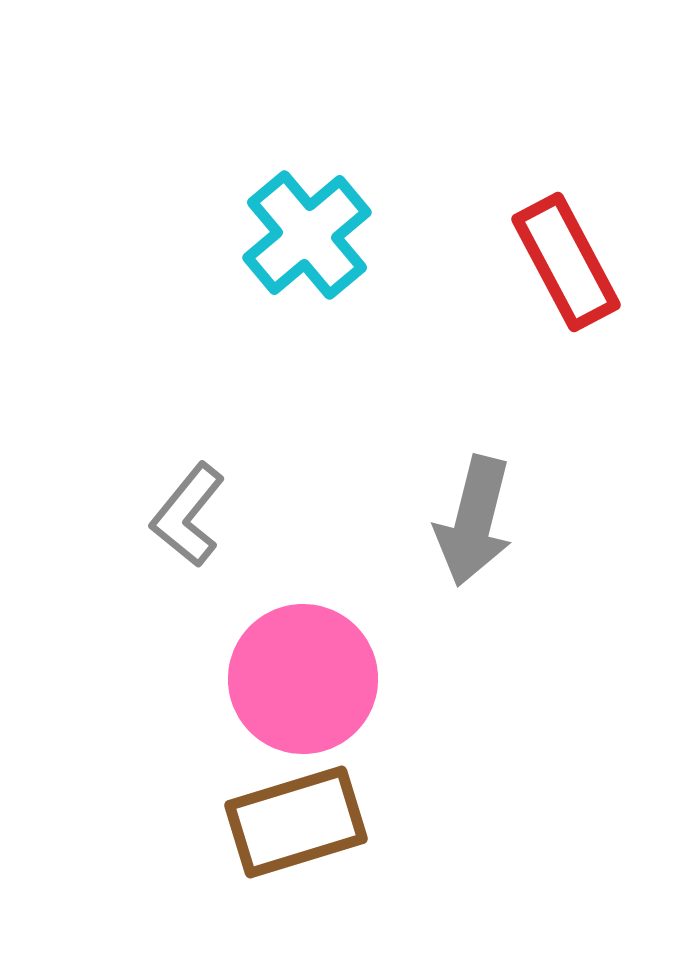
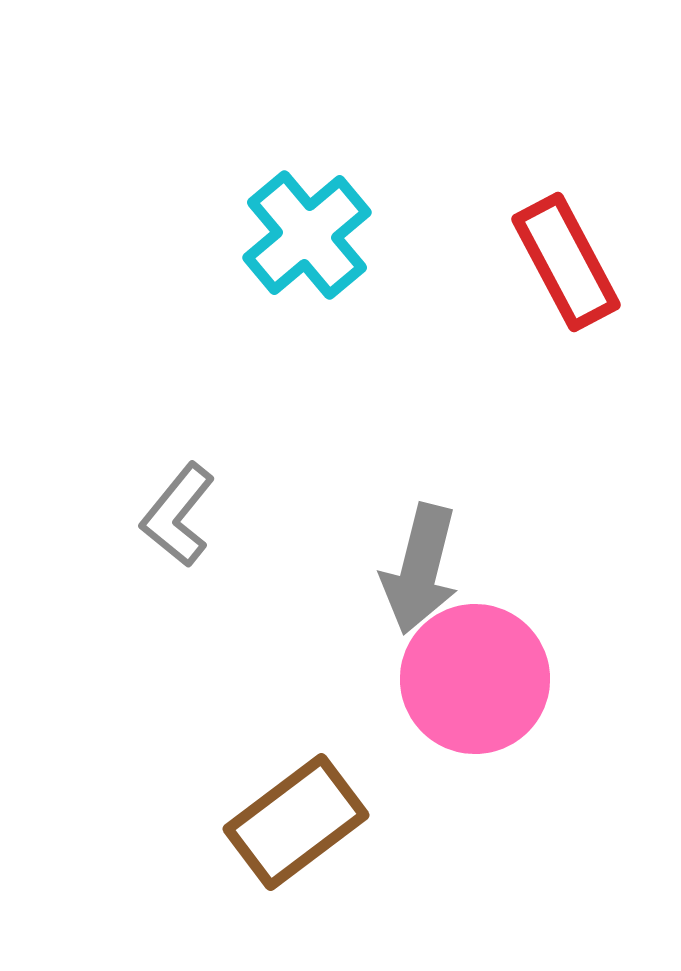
gray L-shape: moved 10 px left
gray arrow: moved 54 px left, 48 px down
pink circle: moved 172 px right
brown rectangle: rotated 20 degrees counterclockwise
